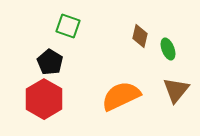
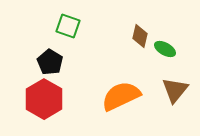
green ellipse: moved 3 px left; rotated 40 degrees counterclockwise
brown triangle: moved 1 px left
